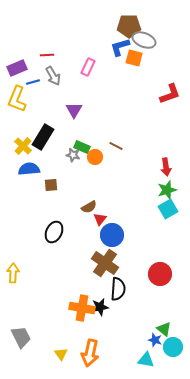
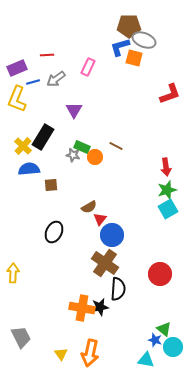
gray arrow: moved 3 px right, 3 px down; rotated 84 degrees clockwise
